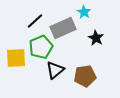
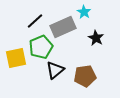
gray rectangle: moved 1 px up
yellow square: rotated 10 degrees counterclockwise
